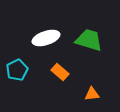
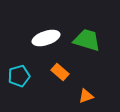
green trapezoid: moved 2 px left
cyan pentagon: moved 2 px right, 6 px down; rotated 10 degrees clockwise
orange triangle: moved 6 px left, 2 px down; rotated 14 degrees counterclockwise
